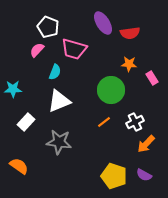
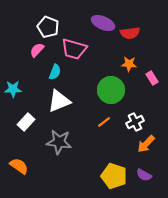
purple ellipse: rotated 35 degrees counterclockwise
